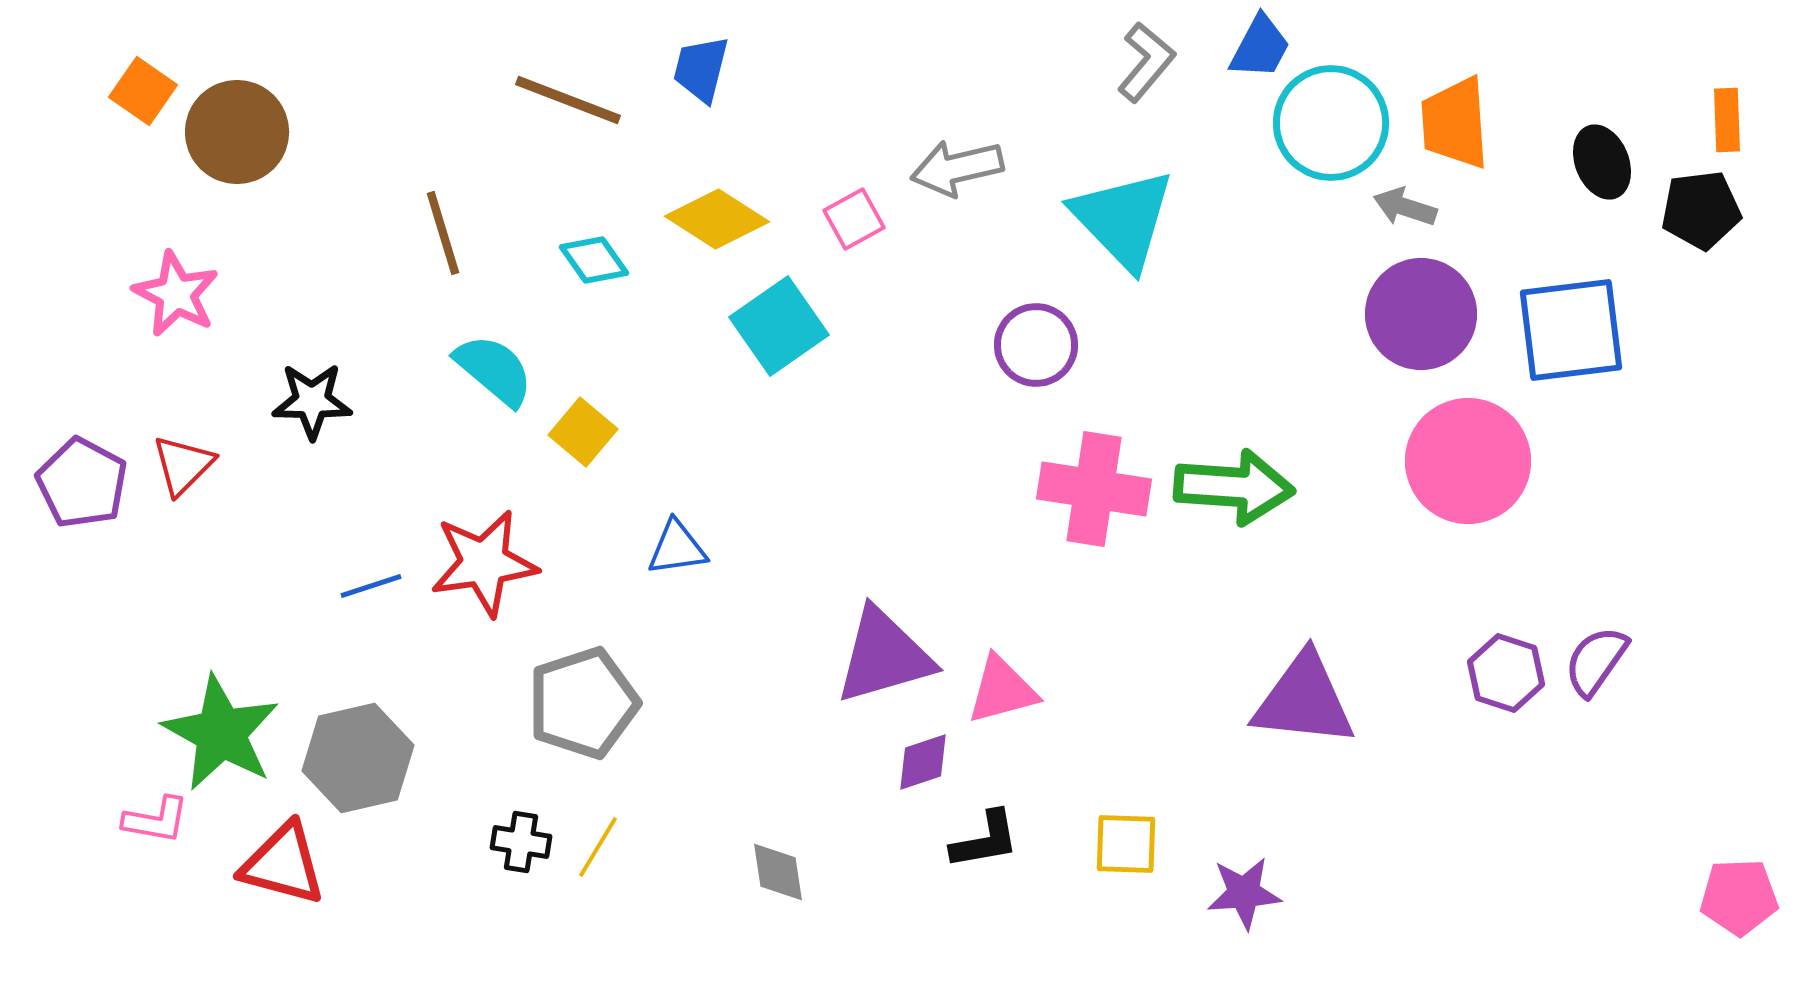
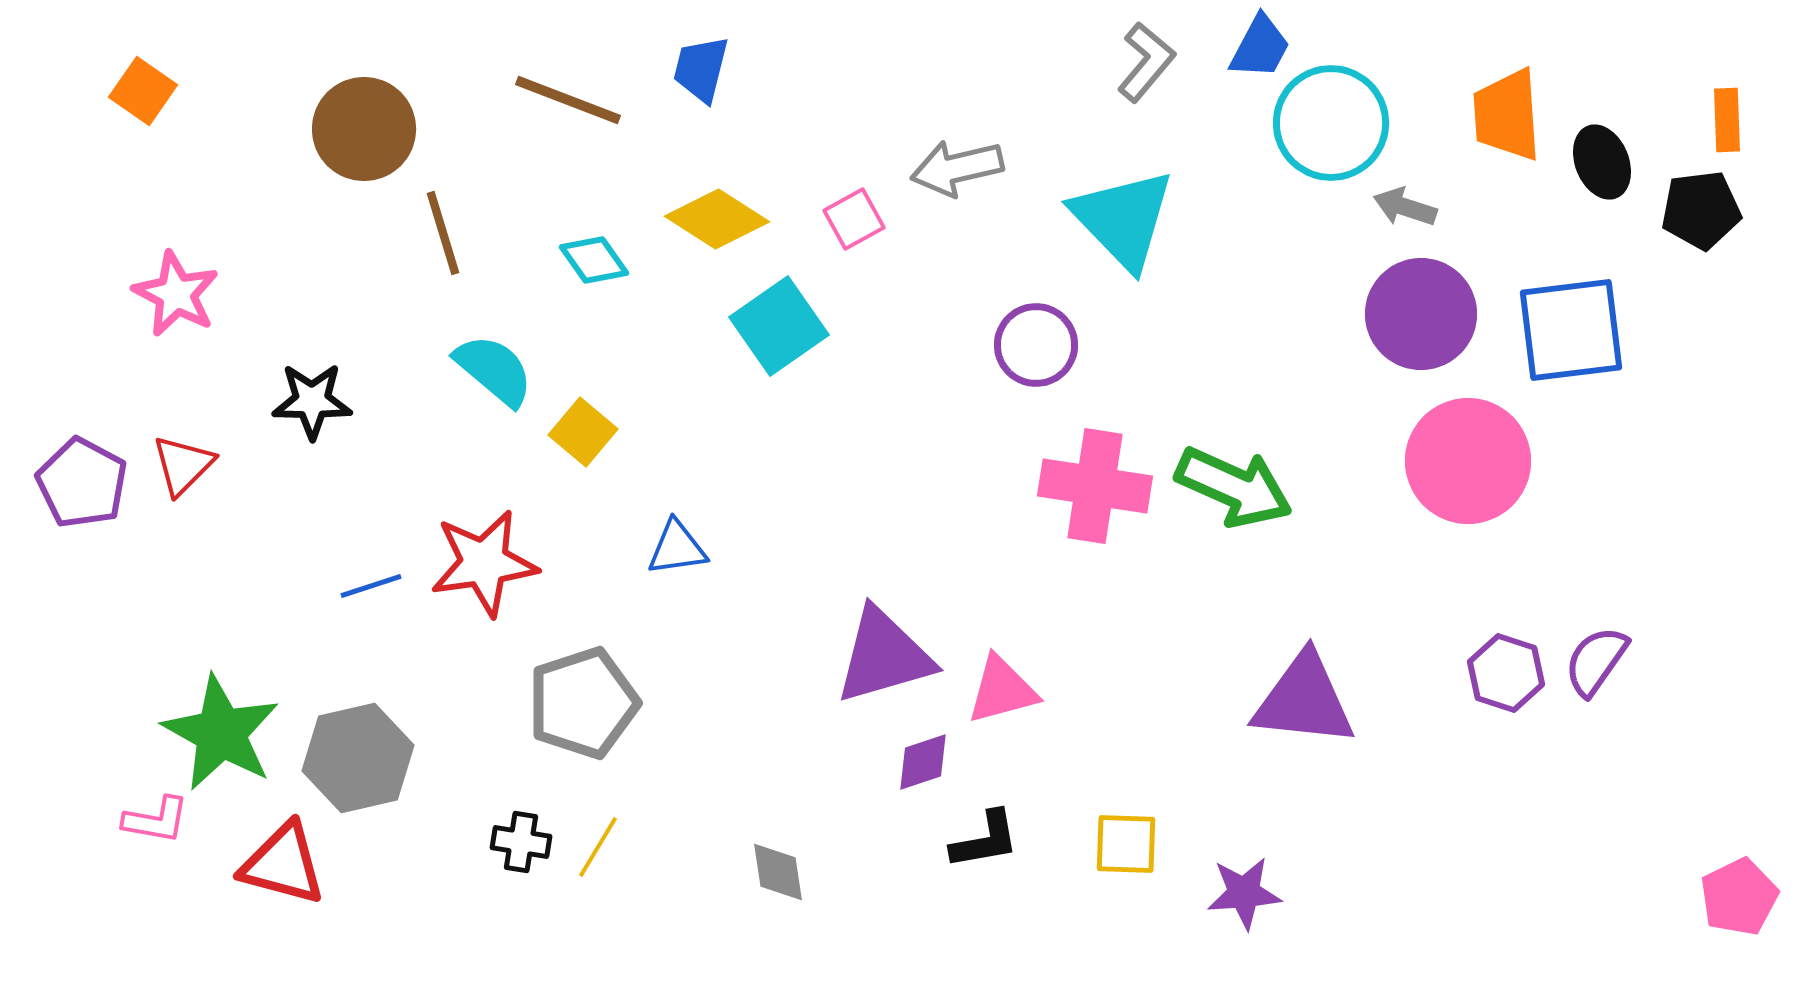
orange trapezoid at (1455, 123): moved 52 px right, 8 px up
brown circle at (237, 132): moved 127 px right, 3 px up
green arrow at (1234, 487): rotated 20 degrees clockwise
pink cross at (1094, 489): moved 1 px right, 3 px up
pink pentagon at (1739, 897): rotated 24 degrees counterclockwise
